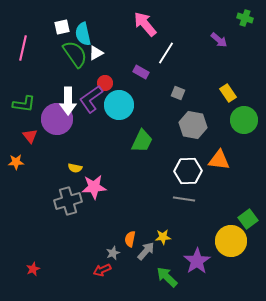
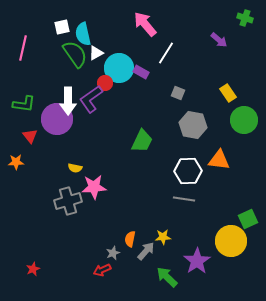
cyan circle: moved 37 px up
green square: rotated 12 degrees clockwise
